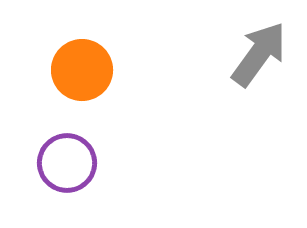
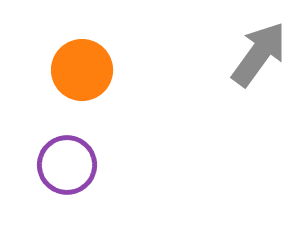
purple circle: moved 2 px down
